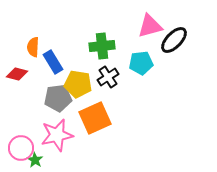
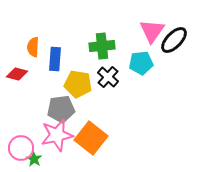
pink triangle: moved 2 px right, 5 px down; rotated 40 degrees counterclockwise
blue rectangle: moved 2 px right, 3 px up; rotated 35 degrees clockwise
black cross: rotated 15 degrees counterclockwise
gray pentagon: moved 3 px right, 11 px down
orange square: moved 4 px left, 20 px down; rotated 28 degrees counterclockwise
green star: moved 1 px left, 1 px up
